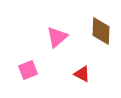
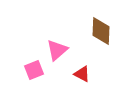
pink triangle: moved 13 px down
pink square: moved 6 px right
